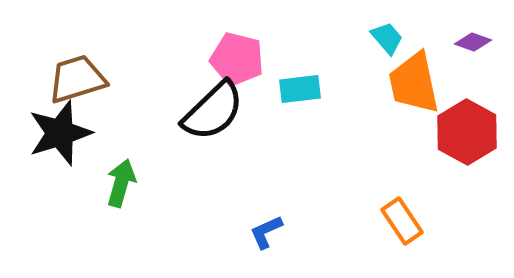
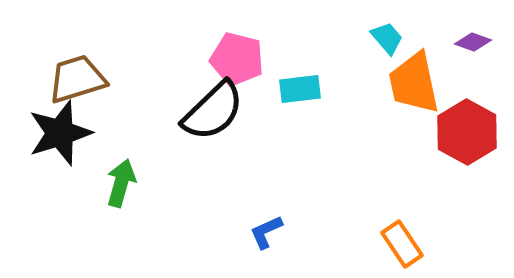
orange rectangle: moved 23 px down
